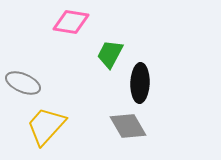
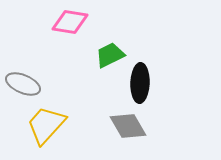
pink diamond: moved 1 px left
green trapezoid: moved 1 px down; rotated 36 degrees clockwise
gray ellipse: moved 1 px down
yellow trapezoid: moved 1 px up
